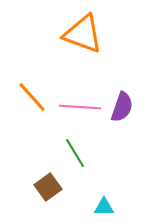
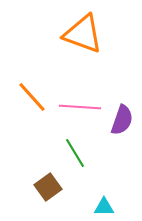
purple semicircle: moved 13 px down
